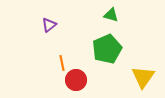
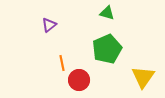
green triangle: moved 4 px left, 2 px up
red circle: moved 3 px right
